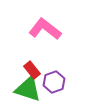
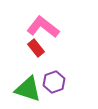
pink L-shape: moved 2 px left, 2 px up
red rectangle: moved 4 px right, 22 px up
